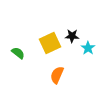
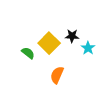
yellow square: moved 1 px left; rotated 20 degrees counterclockwise
green semicircle: moved 10 px right
